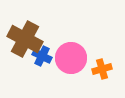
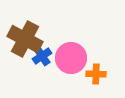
blue cross: rotated 30 degrees clockwise
orange cross: moved 6 px left, 5 px down; rotated 18 degrees clockwise
